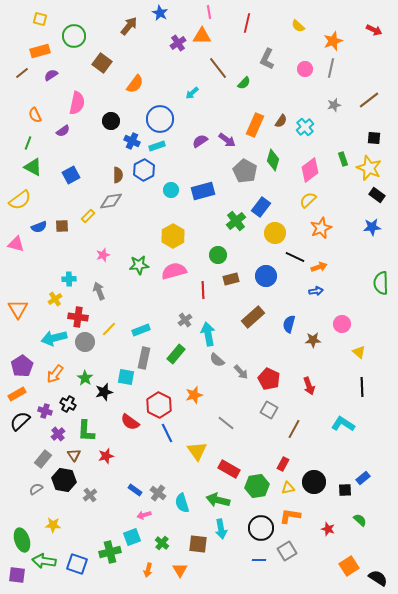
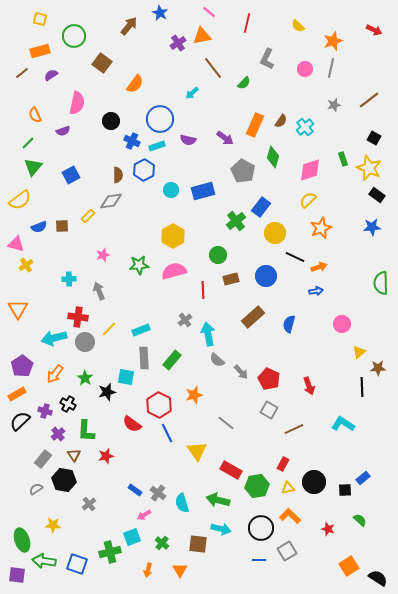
pink line at (209, 12): rotated 40 degrees counterclockwise
orange triangle at (202, 36): rotated 12 degrees counterclockwise
brown line at (218, 68): moved 5 px left
purple semicircle at (63, 131): rotated 16 degrees clockwise
black square at (374, 138): rotated 24 degrees clockwise
purple arrow at (227, 140): moved 2 px left, 2 px up
purple semicircle at (200, 141): moved 12 px left, 1 px up; rotated 133 degrees counterclockwise
green line at (28, 143): rotated 24 degrees clockwise
green diamond at (273, 160): moved 3 px up
green triangle at (33, 167): rotated 42 degrees clockwise
pink diamond at (310, 170): rotated 20 degrees clockwise
gray pentagon at (245, 171): moved 2 px left
yellow cross at (55, 299): moved 29 px left, 34 px up
brown star at (313, 340): moved 65 px right, 28 px down
yellow triangle at (359, 352): rotated 40 degrees clockwise
green rectangle at (176, 354): moved 4 px left, 6 px down
gray rectangle at (144, 358): rotated 15 degrees counterclockwise
black star at (104, 392): moved 3 px right
red semicircle at (130, 422): moved 2 px right, 2 px down
brown line at (294, 429): rotated 36 degrees clockwise
red rectangle at (229, 469): moved 2 px right, 1 px down
gray cross at (90, 495): moved 1 px left, 9 px down
pink arrow at (144, 515): rotated 16 degrees counterclockwise
orange L-shape at (290, 516): rotated 35 degrees clockwise
cyan arrow at (221, 529): rotated 66 degrees counterclockwise
